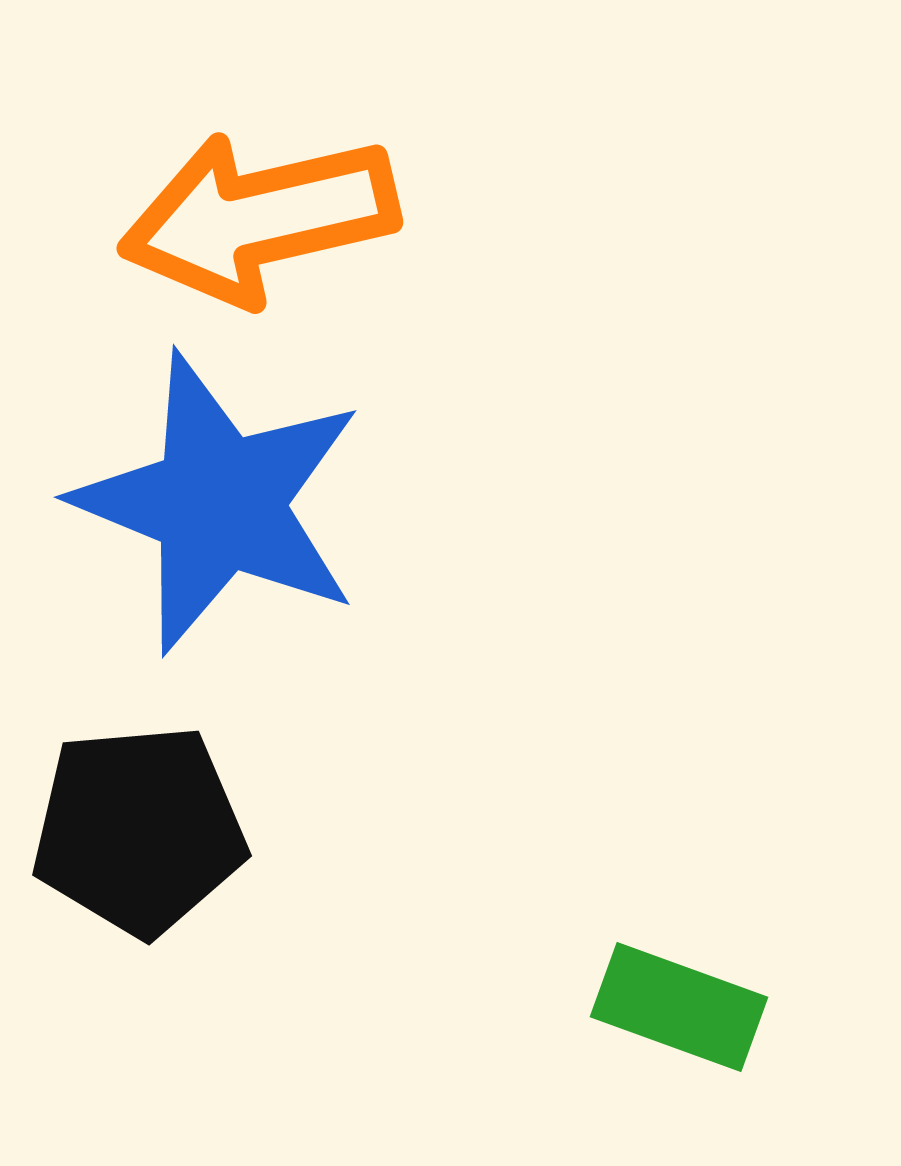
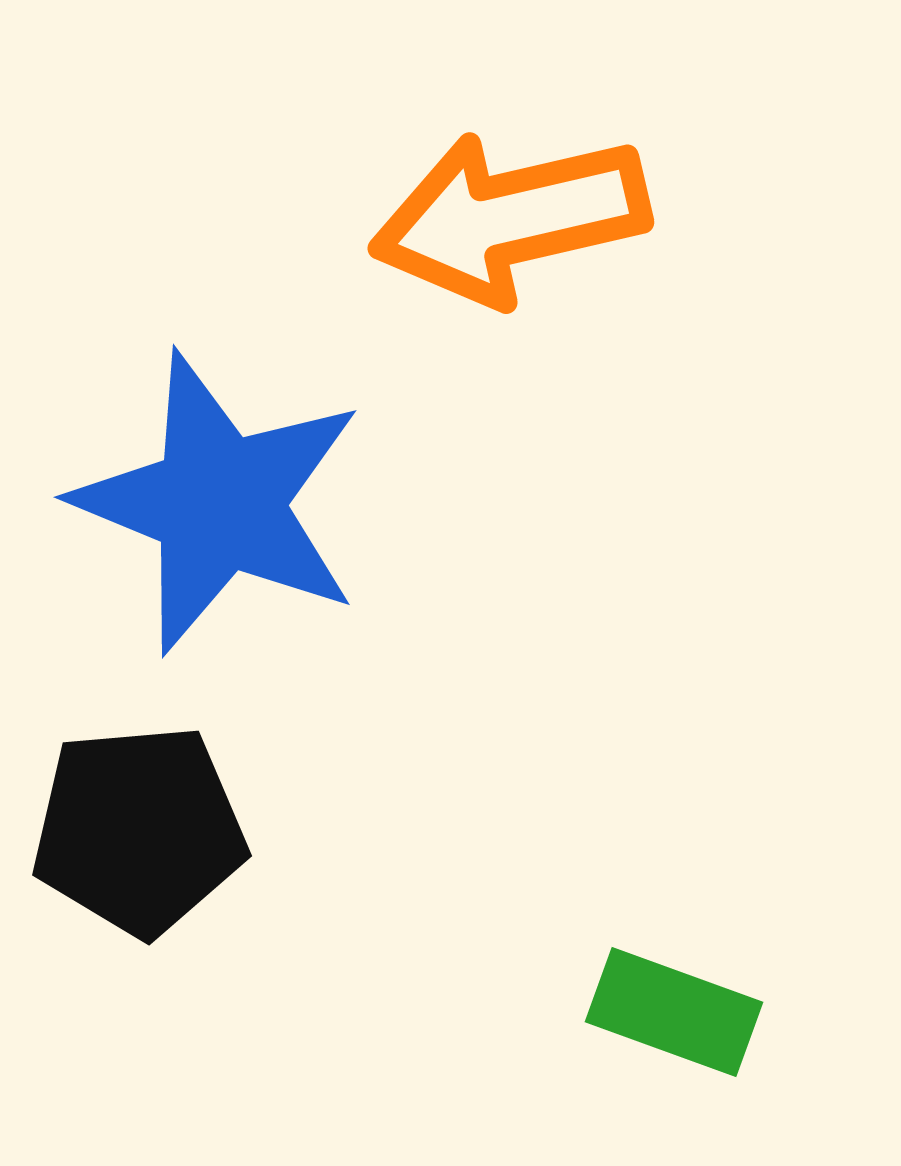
orange arrow: moved 251 px right
green rectangle: moved 5 px left, 5 px down
